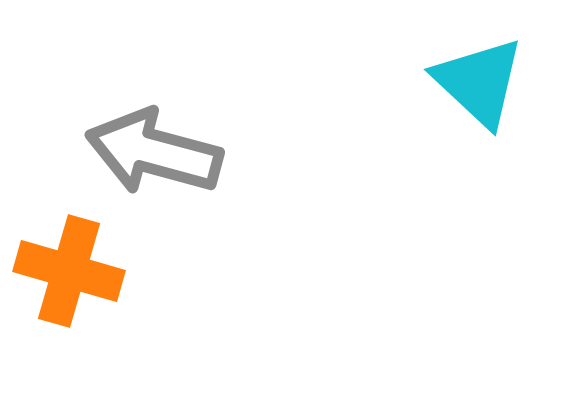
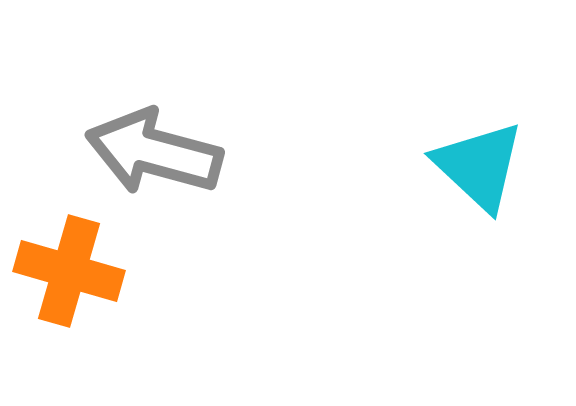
cyan triangle: moved 84 px down
